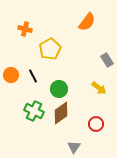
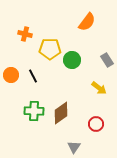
orange cross: moved 5 px down
yellow pentagon: rotated 30 degrees clockwise
green circle: moved 13 px right, 29 px up
green cross: rotated 24 degrees counterclockwise
